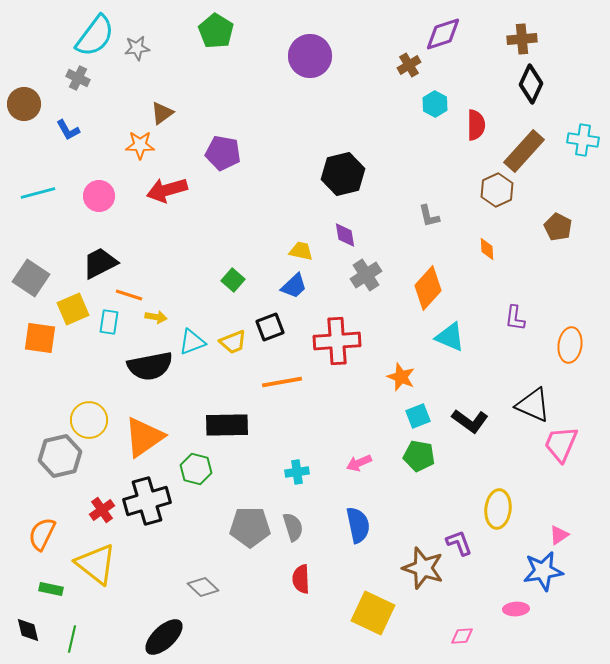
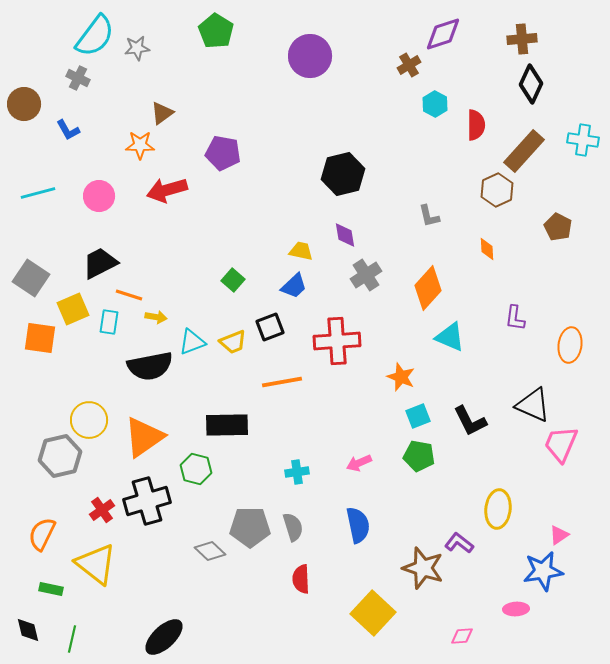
black L-shape at (470, 421): rotated 27 degrees clockwise
purple L-shape at (459, 543): rotated 32 degrees counterclockwise
gray diamond at (203, 587): moved 7 px right, 36 px up
yellow square at (373, 613): rotated 18 degrees clockwise
